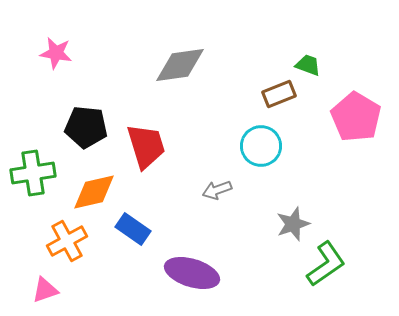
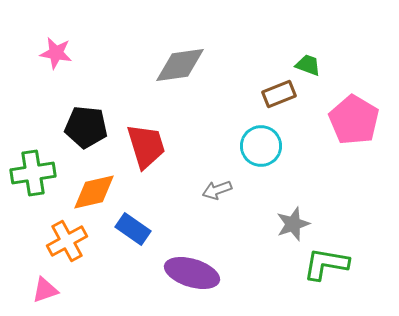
pink pentagon: moved 2 px left, 3 px down
green L-shape: rotated 135 degrees counterclockwise
